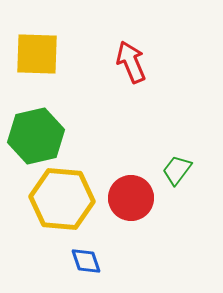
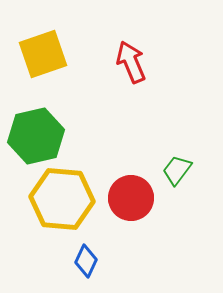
yellow square: moved 6 px right; rotated 21 degrees counterclockwise
blue diamond: rotated 44 degrees clockwise
